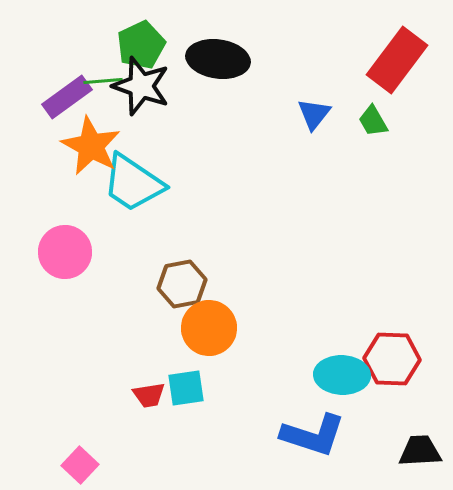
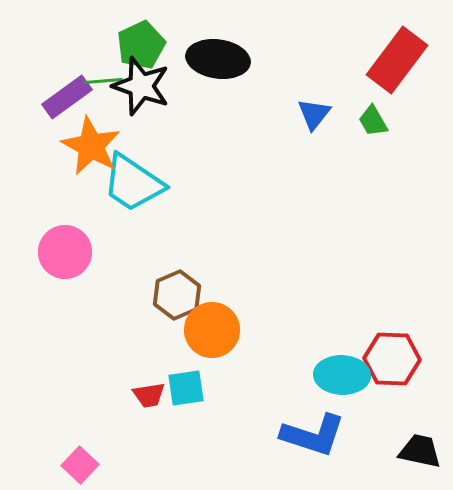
brown hexagon: moved 5 px left, 11 px down; rotated 12 degrees counterclockwise
orange circle: moved 3 px right, 2 px down
black trapezoid: rotated 15 degrees clockwise
